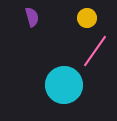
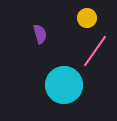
purple semicircle: moved 8 px right, 17 px down
